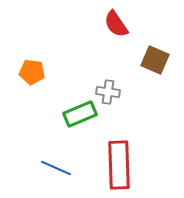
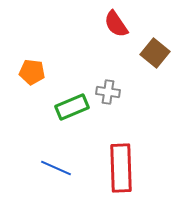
brown square: moved 7 px up; rotated 16 degrees clockwise
green rectangle: moved 8 px left, 7 px up
red rectangle: moved 2 px right, 3 px down
